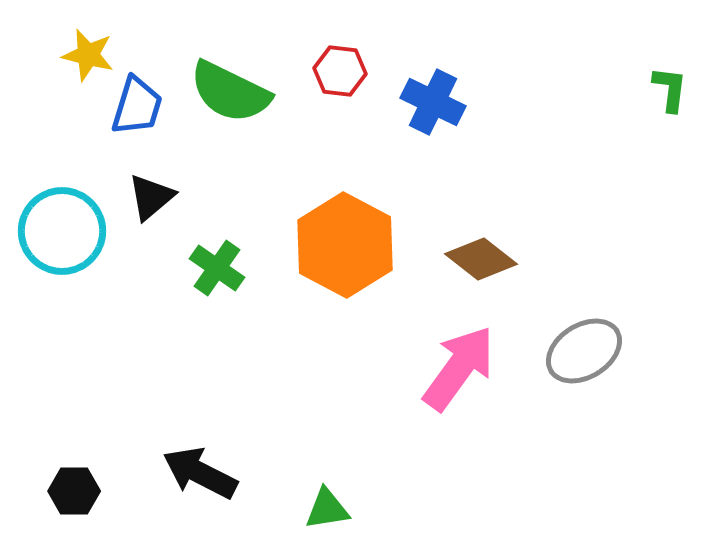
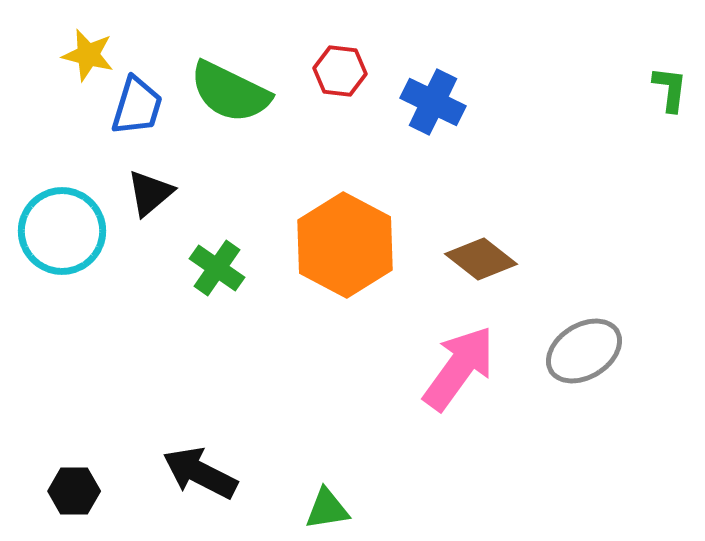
black triangle: moved 1 px left, 4 px up
